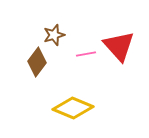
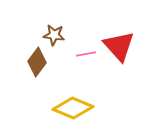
brown star: rotated 25 degrees clockwise
